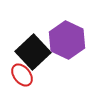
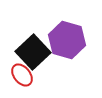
purple hexagon: rotated 9 degrees counterclockwise
